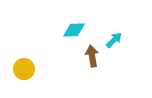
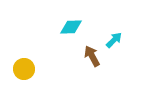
cyan diamond: moved 3 px left, 3 px up
brown arrow: rotated 20 degrees counterclockwise
